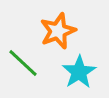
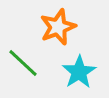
orange star: moved 4 px up
